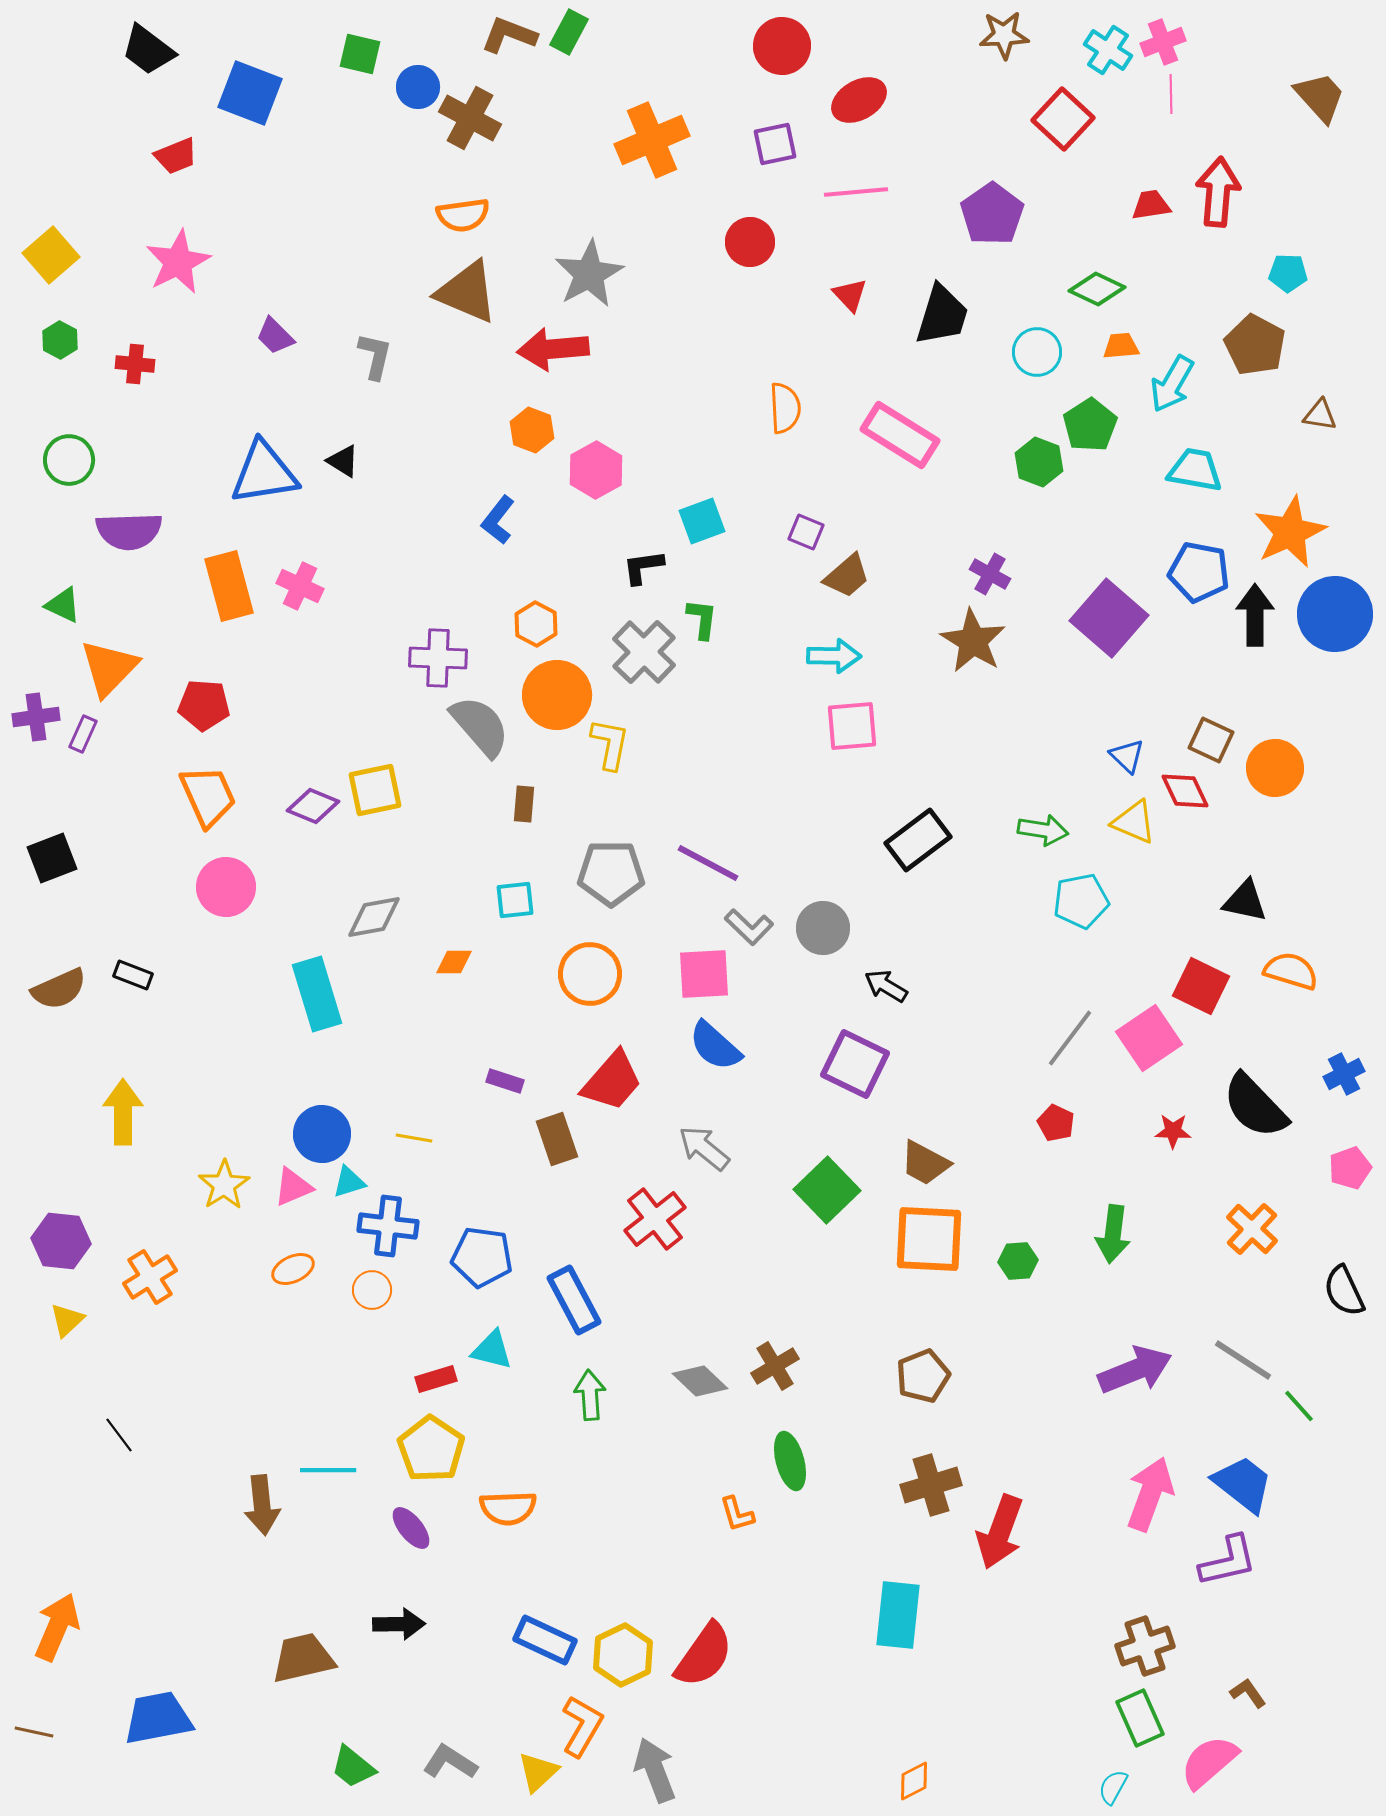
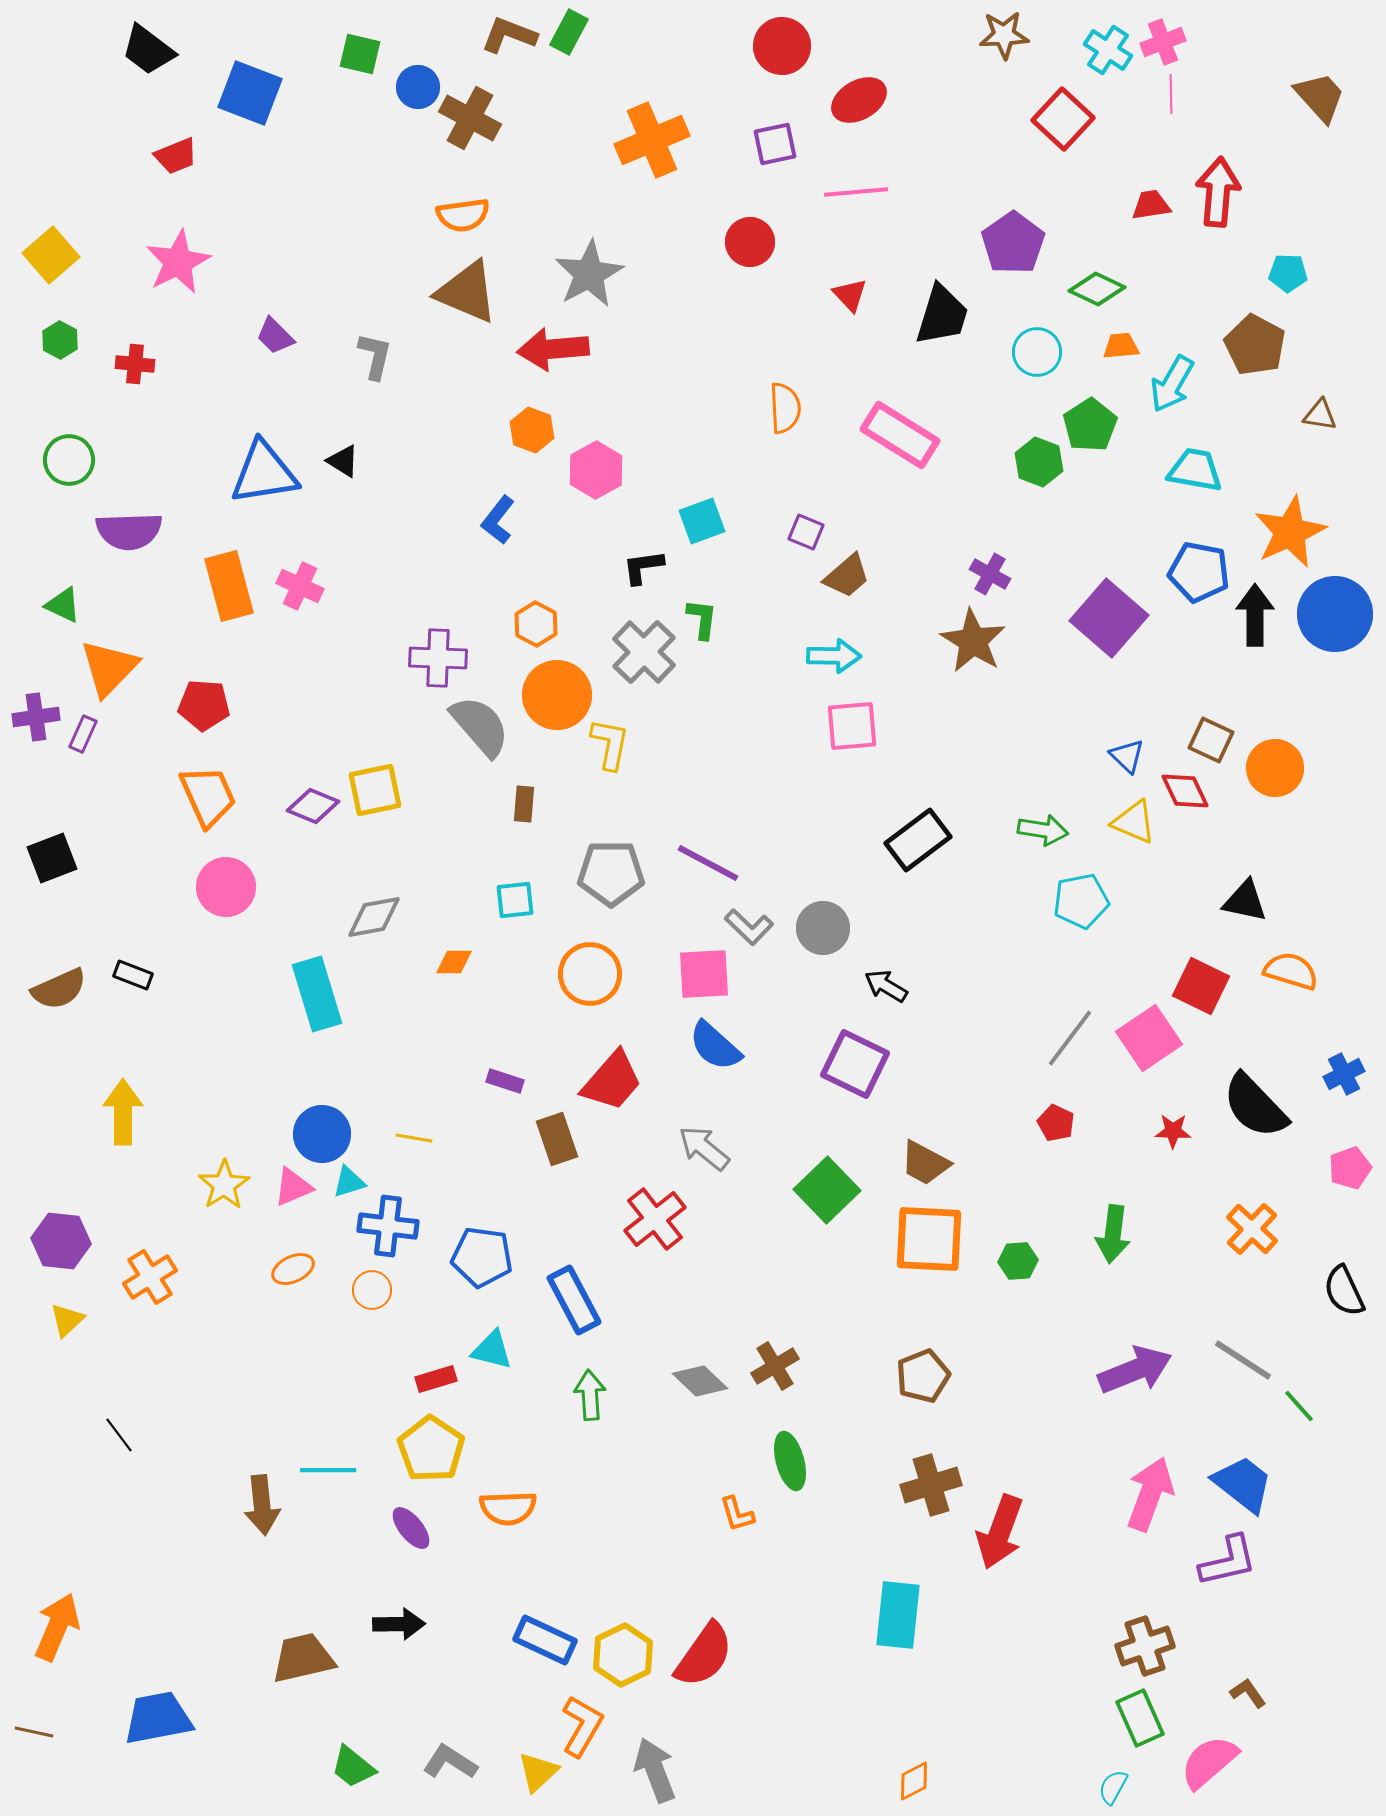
purple pentagon at (992, 214): moved 21 px right, 29 px down
